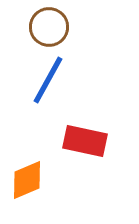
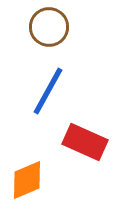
blue line: moved 11 px down
red rectangle: moved 1 px down; rotated 12 degrees clockwise
